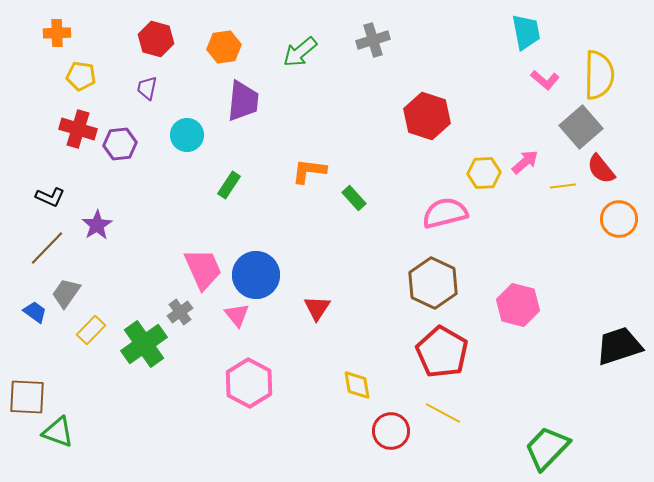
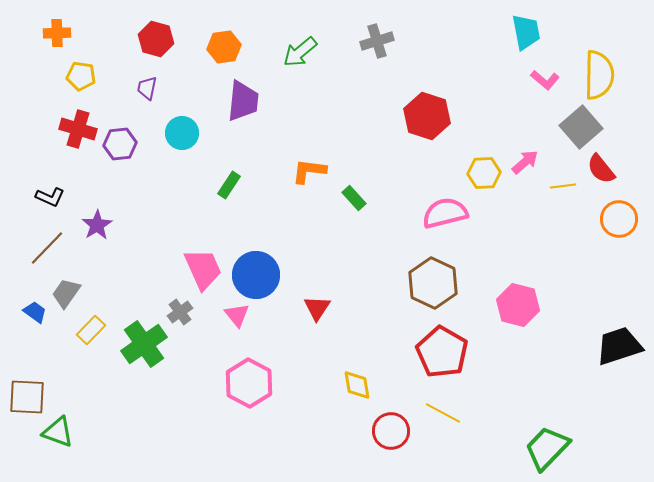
gray cross at (373, 40): moved 4 px right, 1 px down
cyan circle at (187, 135): moved 5 px left, 2 px up
